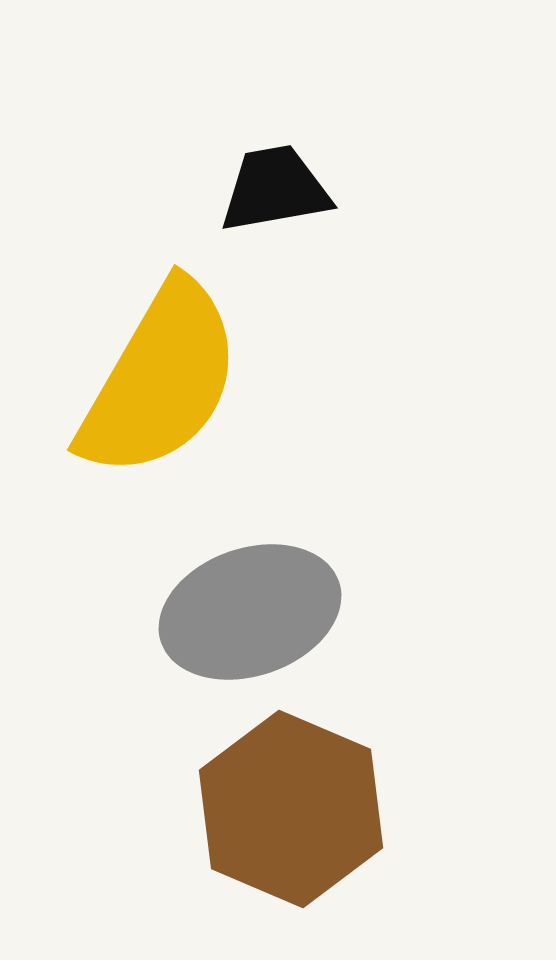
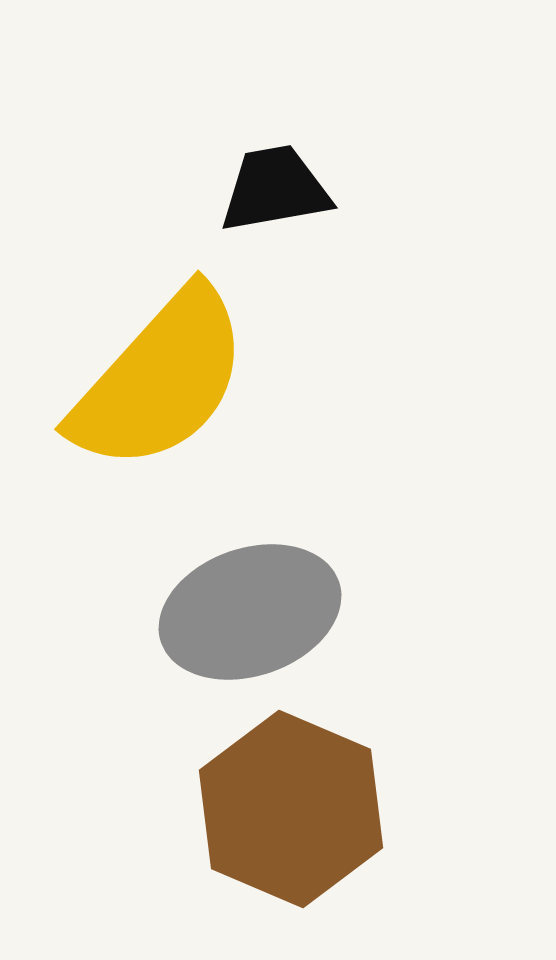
yellow semicircle: rotated 12 degrees clockwise
